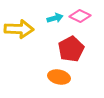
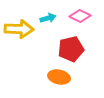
cyan arrow: moved 7 px left
red pentagon: rotated 15 degrees clockwise
